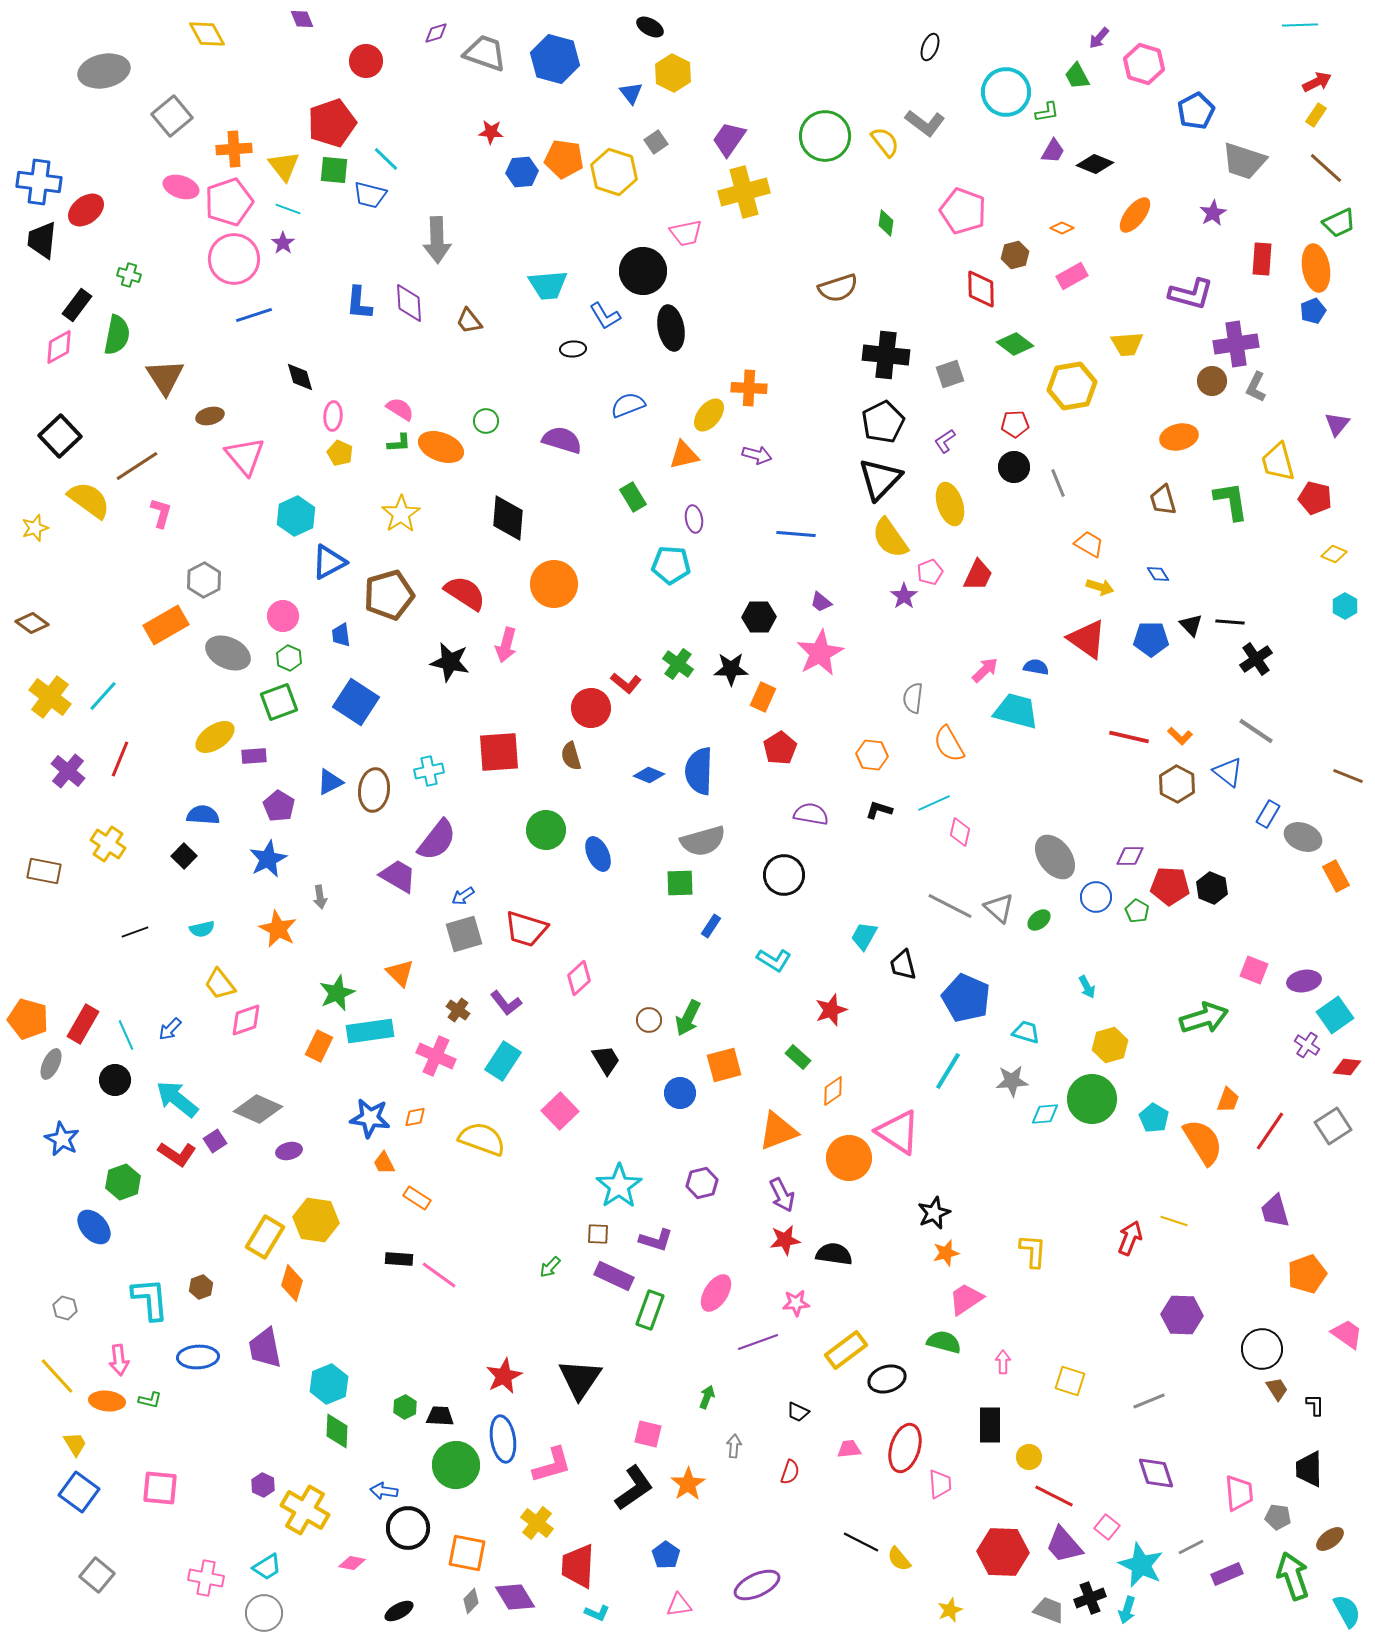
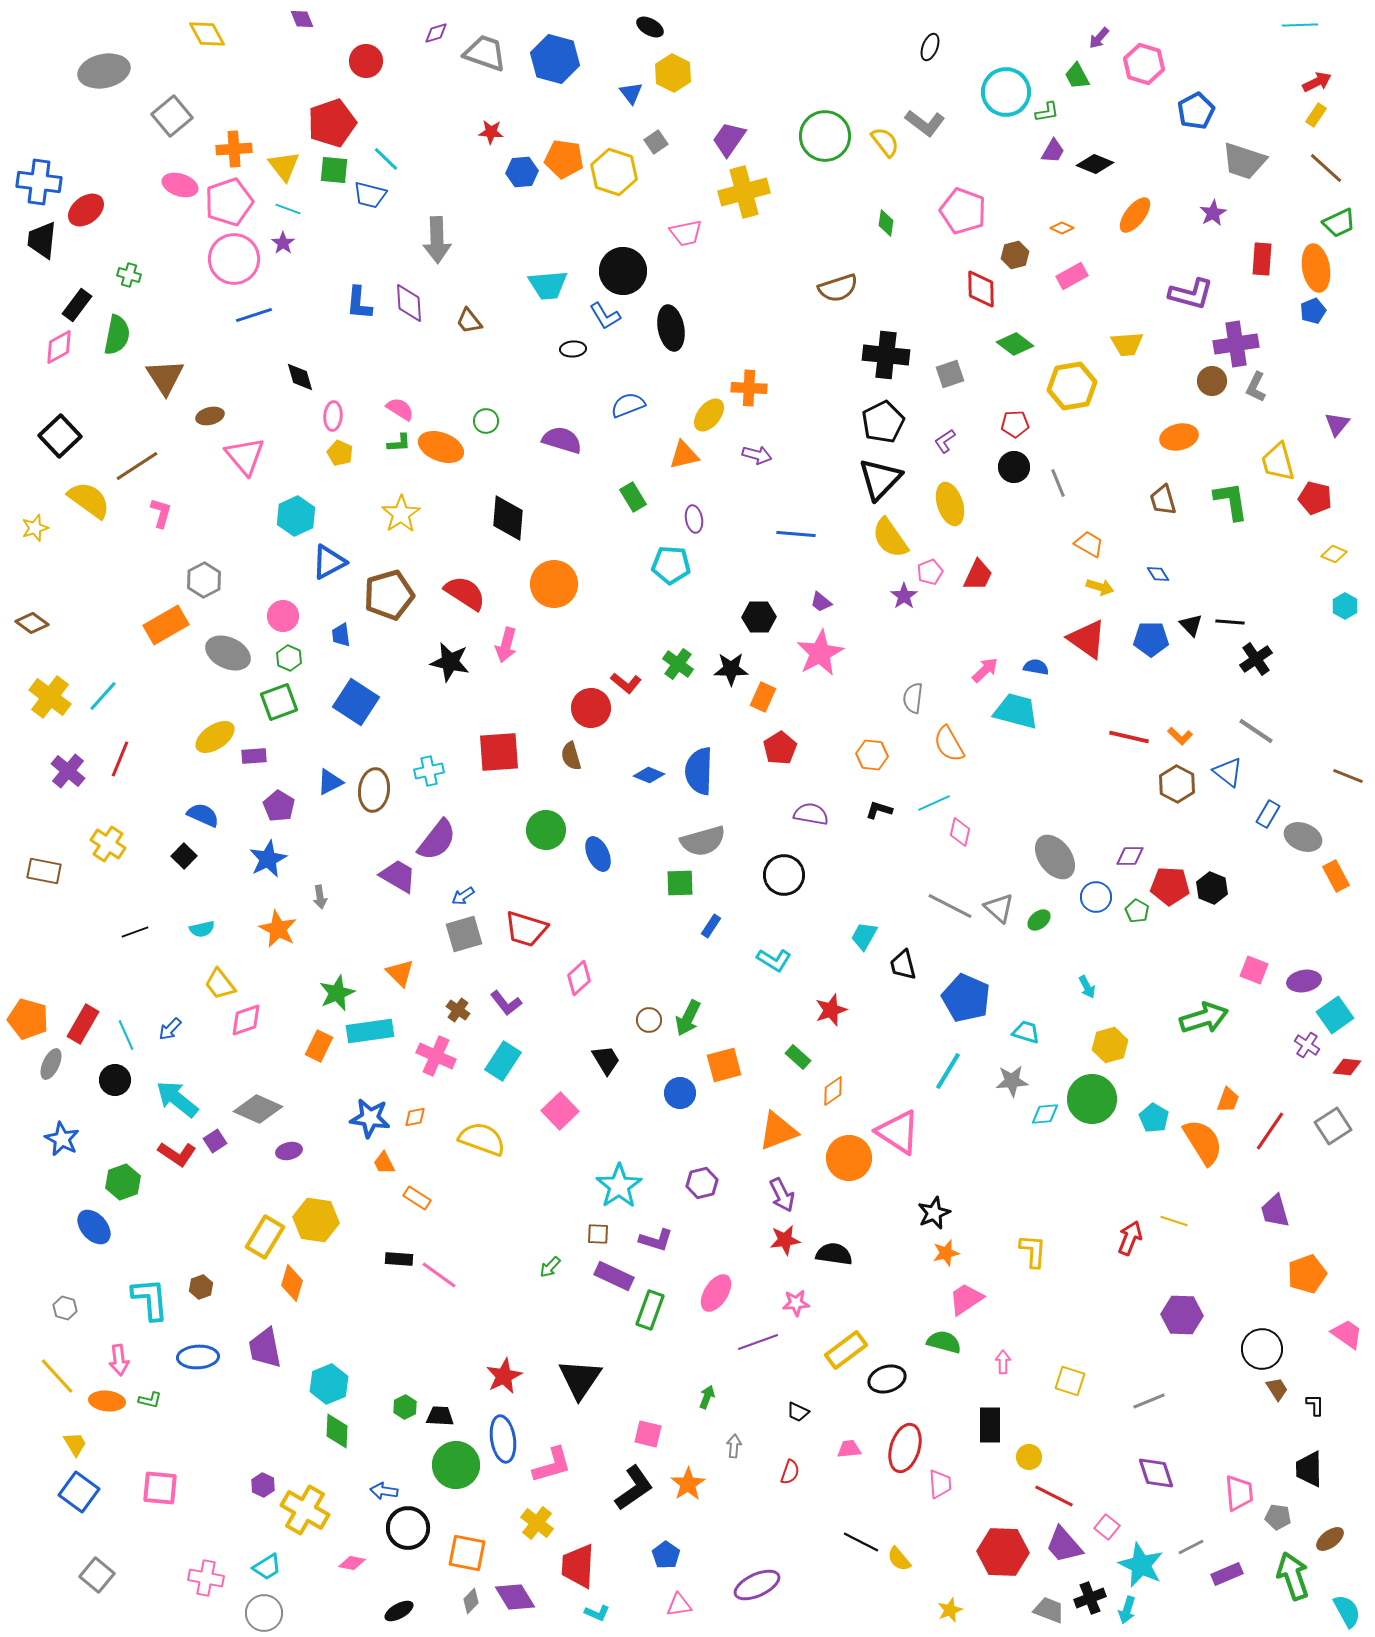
pink ellipse at (181, 187): moved 1 px left, 2 px up
black circle at (643, 271): moved 20 px left
blue semicircle at (203, 815): rotated 20 degrees clockwise
